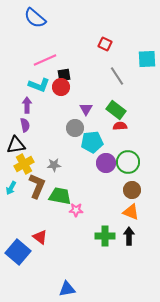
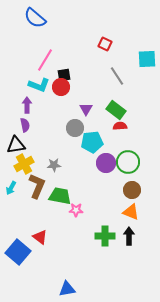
pink line: rotated 35 degrees counterclockwise
